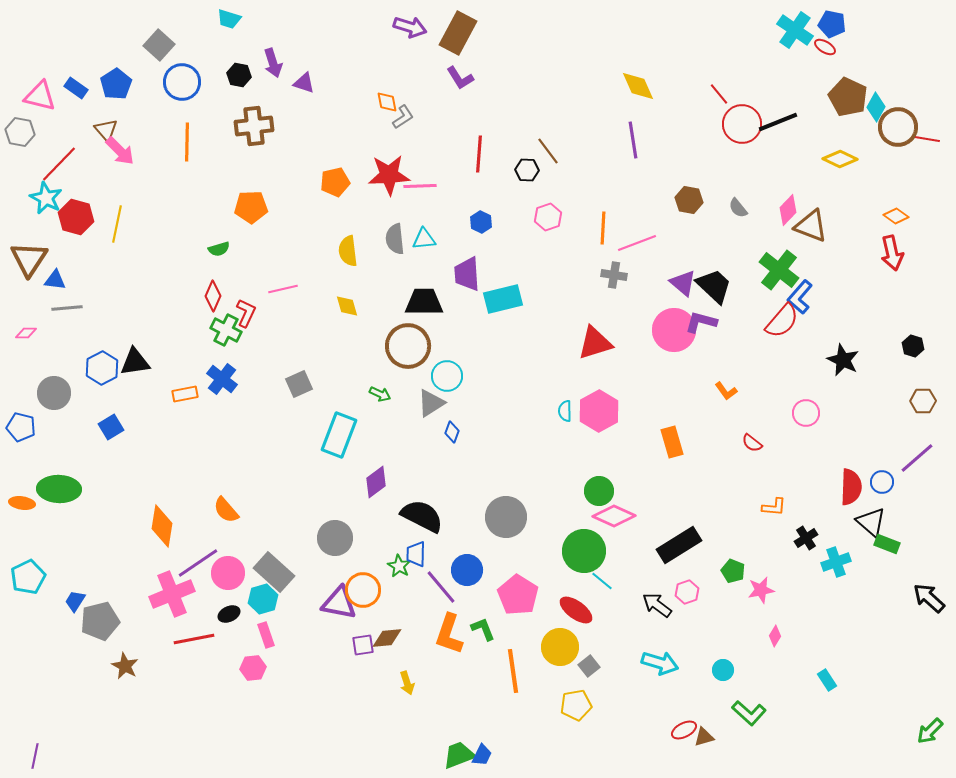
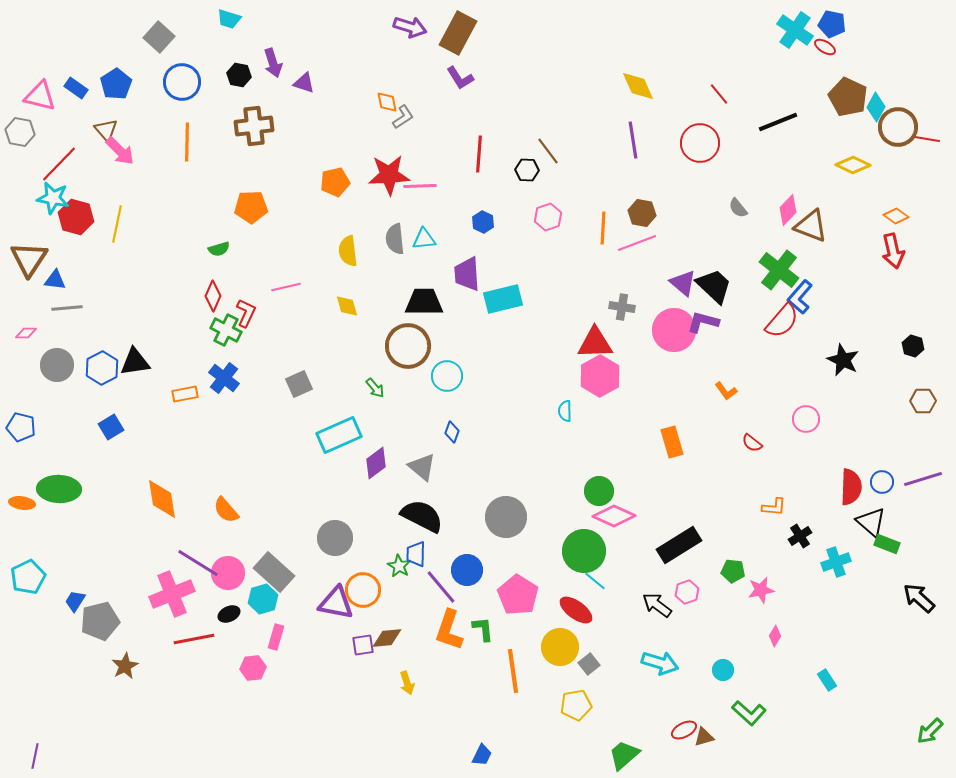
gray square at (159, 45): moved 8 px up
red circle at (742, 124): moved 42 px left, 19 px down
yellow diamond at (840, 159): moved 13 px right, 6 px down
cyan star at (46, 198): moved 7 px right; rotated 16 degrees counterclockwise
brown hexagon at (689, 200): moved 47 px left, 13 px down
blue hexagon at (481, 222): moved 2 px right
red arrow at (892, 253): moved 1 px right, 2 px up
gray cross at (614, 275): moved 8 px right, 32 px down
pink line at (283, 289): moved 3 px right, 2 px up
purple L-shape at (701, 322): moved 2 px right
red triangle at (595, 343): rotated 15 degrees clockwise
blue cross at (222, 379): moved 2 px right, 1 px up
gray circle at (54, 393): moved 3 px right, 28 px up
green arrow at (380, 394): moved 5 px left, 6 px up; rotated 25 degrees clockwise
gray triangle at (431, 403): moved 9 px left, 64 px down; rotated 48 degrees counterclockwise
pink hexagon at (599, 411): moved 1 px right, 35 px up
pink circle at (806, 413): moved 6 px down
cyan rectangle at (339, 435): rotated 45 degrees clockwise
purple line at (917, 458): moved 6 px right, 21 px down; rotated 24 degrees clockwise
purple diamond at (376, 482): moved 19 px up
orange diamond at (162, 526): moved 27 px up; rotated 18 degrees counterclockwise
black cross at (806, 538): moved 6 px left, 2 px up
purple line at (198, 563): rotated 66 degrees clockwise
green pentagon at (733, 571): rotated 15 degrees counterclockwise
cyan line at (602, 581): moved 7 px left
black arrow at (929, 598): moved 10 px left
purple triangle at (339, 603): moved 3 px left
green L-shape at (483, 629): rotated 16 degrees clockwise
orange L-shape at (449, 634): moved 4 px up
pink rectangle at (266, 635): moved 10 px right, 2 px down; rotated 35 degrees clockwise
brown star at (125, 666): rotated 16 degrees clockwise
gray square at (589, 666): moved 2 px up
green trapezoid at (459, 755): moved 165 px right; rotated 20 degrees counterclockwise
